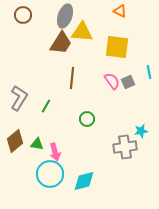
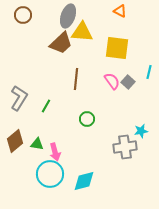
gray ellipse: moved 3 px right
brown trapezoid: rotated 15 degrees clockwise
yellow square: moved 1 px down
cyan line: rotated 24 degrees clockwise
brown line: moved 4 px right, 1 px down
gray square: rotated 24 degrees counterclockwise
